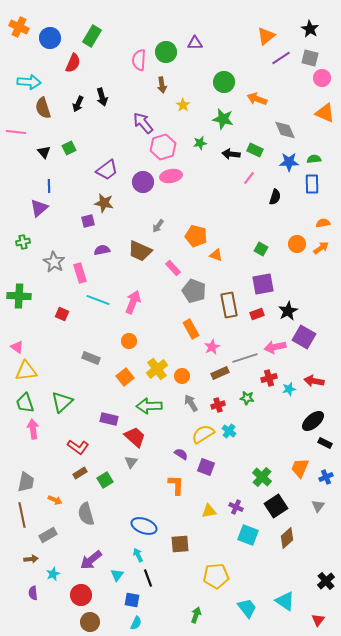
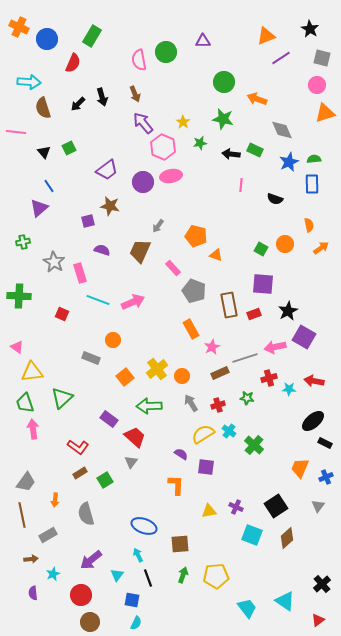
orange triangle at (266, 36): rotated 18 degrees clockwise
blue circle at (50, 38): moved 3 px left, 1 px down
purple triangle at (195, 43): moved 8 px right, 2 px up
gray square at (310, 58): moved 12 px right
pink semicircle at (139, 60): rotated 15 degrees counterclockwise
pink circle at (322, 78): moved 5 px left, 7 px down
brown arrow at (162, 85): moved 27 px left, 9 px down; rotated 14 degrees counterclockwise
black arrow at (78, 104): rotated 21 degrees clockwise
yellow star at (183, 105): moved 17 px down
orange triangle at (325, 113): rotated 40 degrees counterclockwise
gray diamond at (285, 130): moved 3 px left
pink hexagon at (163, 147): rotated 20 degrees counterclockwise
blue star at (289, 162): rotated 24 degrees counterclockwise
pink line at (249, 178): moved 8 px left, 7 px down; rotated 32 degrees counterclockwise
blue line at (49, 186): rotated 32 degrees counterclockwise
black semicircle at (275, 197): moved 2 px down; rotated 91 degrees clockwise
brown star at (104, 203): moved 6 px right, 3 px down
orange semicircle at (323, 223): moved 14 px left, 2 px down; rotated 88 degrees clockwise
orange circle at (297, 244): moved 12 px left
purple semicircle at (102, 250): rotated 28 degrees clockwise
brown trapezoid at (140, 251): rotated 90 degrees clockwise
purple square at (263, 284): rotated 15 degrees clockwise
pink arrow at (133, 302): rotated 45 degrees clockwise
red rectangle at (257, 314): moved 3 px left
orange circle at (129, 341): moved 16 px left, 1 px up
yellow triangle at (26, 371): moved 6 px right, 1 px down
cyan star at (289, 389): rotated 16 degrees clockwise
green triangle at (62, 402): moved 4 px up
purple rectangle at (109, 419): rotated 24 degrees clockwise
purple square at (206, 467): rotated 12 degrees counterclockwise
green cross at (262, 477): moved 8 px left, 32 px up
gray trapezoid at (26, 482): rotated 25 degrees clockwise
orange arrow at (55, 500): rotated 72 degrees clockwise
cyan square at (248, 535): moved 4 px right
black cross at (326, 581): moved 4 px left, 3 px down
green arrow at (196, 615): moved 13 px left, 40 px up
red triangle at (318, 620): rotated 16 degrees clockwise
